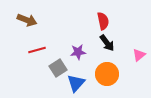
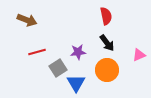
red semicircle: moved 3 px right, 5 px up
red line: moved 2 px down
pink triangle: rotated 16 degrees clockwise
orange circle: moved 4 px up
blue triangle: rotated 12 degrees counterclockwise
